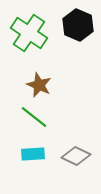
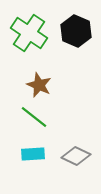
black hexagon: moved 2 px left, 6 px down
